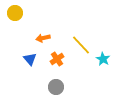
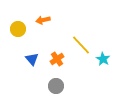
yellow circle: moved 3 px right, 16 px down
orange arrow: moved 18 px up
blue triangle: moved 2 px right
gray circle: moved 1 px up
